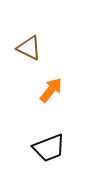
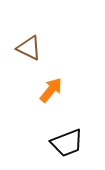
black trapezoid: moved 18 px right, 5 px up
